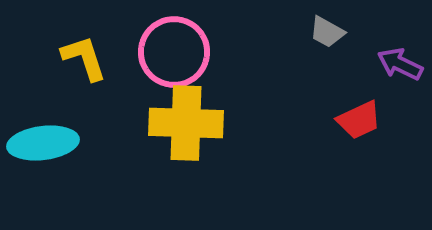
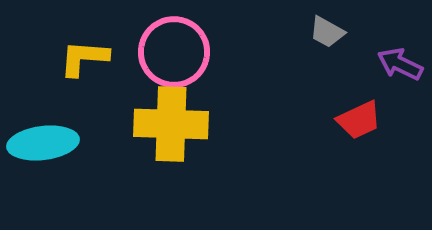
yellow L-shape: rotated 68 degrees counterclockwise
yellow cross: moved 15 px left, 1 px down
